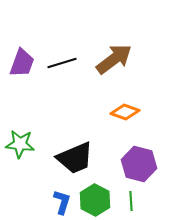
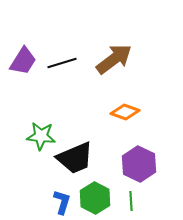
purple trapezoid: moved 1 px right, 2 px up; rotated 12 degrees clockwise
green star: moved 21 px right, 8 px up
purple hexagon: rotated 12 degrees clockwise
green hexagon: moved 2 px up
